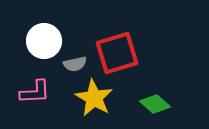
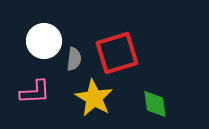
gray semicircle: moved 1 px left, 5 px up; rotated 70 degrees counterclockwise
green diamond: rotated 40 degrees clockwise
